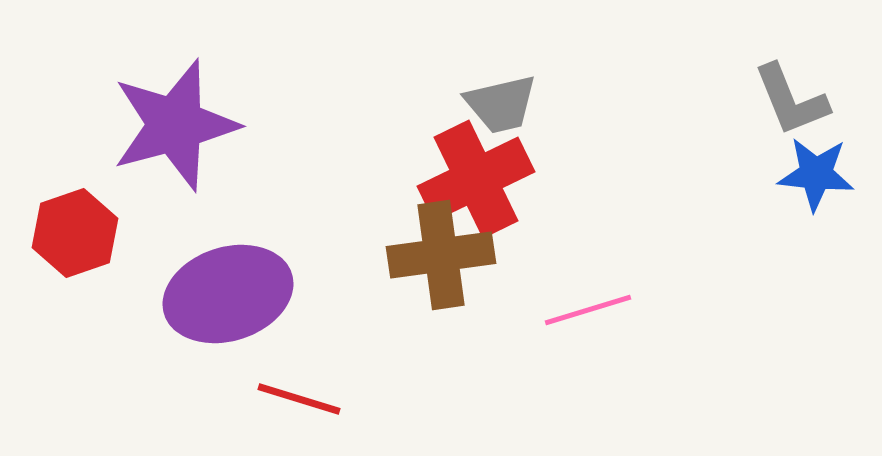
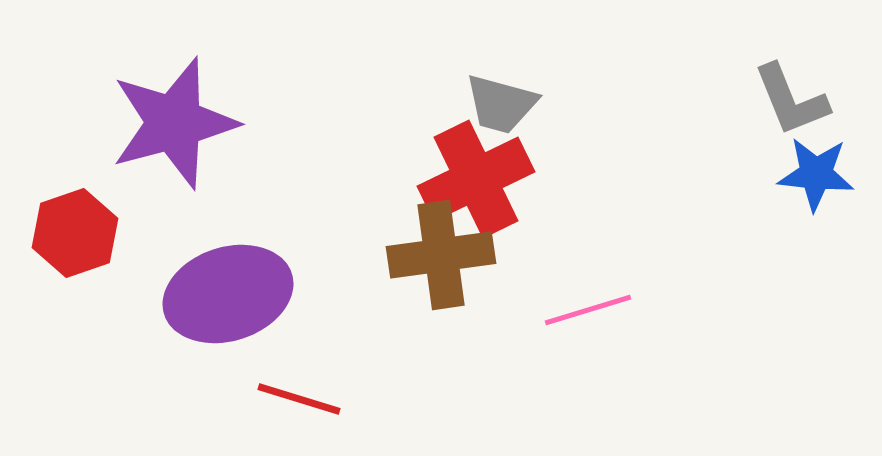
gray trapezoid: rotated 28 degrees clockwise
purple star: moved 1 px left, 2 px up
